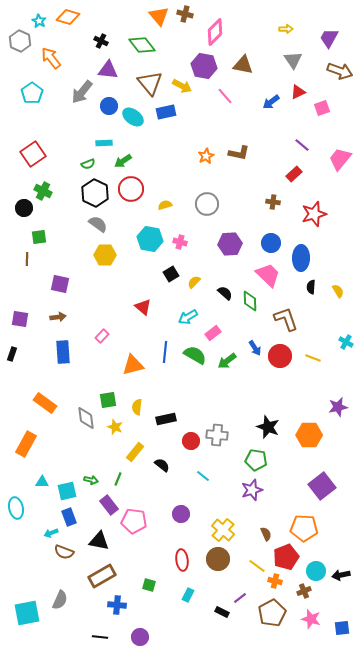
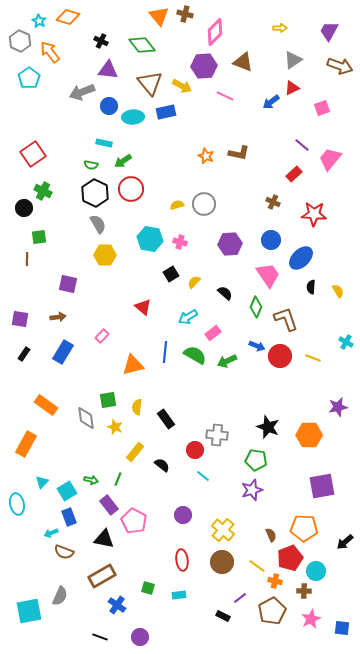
yellow arrow at (286, 29): moved 6 px left, 1 px up
purple trapezoid at (329, 38): moved 7 px up
orange arrow at (51, 58): moved 1 px left, 6 px up
gray triangle at (293, 60): rotated 30 degrees clockwise
brown triangle at (243, 65): moved 3 px up; rotated 10 degrees clockwise
purple hexagon at (204, 66): rotated 15 degrees counterclockwise
brown arrow at (340, 71): moved 5 px up
gray arrow at (82, 92): rotated 30 degrees clockwise
red triangle at (298, 92): moved 6 px left, 4 px up
cyan pentagon at (32, 93): moved 3 px left, 15 px up
pink line at (225, 96): rotated 24 degrees counterclockwise
cyan ellipse at (133, 117): rotated 40 degrees counterclockwise
cyan rectangle at (104, 143): rotated 14 degrees clockwise
orange star at (206, 156): rotated 21 degrees counterclockwise
pink trapezoid at (340, 159): moved 10 px left
green semicircle at (88, 164): moved 3 px right, 1 px down; rotated 32 degrees clockwise
brown cross at (273, 202): rotated 16 degrees clockwise
gray circle at (207, 204): moved 3 px left
yellow semicircle at (165, 205): moved 12 px right
red star at (314, 214): rotated 20 degrees clockwise
gray semicircle at (98, 224): rotated 24 degrees clockwise
blue circle at (271, 243): moved 3 px up
blue ellipse at (301, 258): rotated 45 degrees clockwise
pink trapezoid at (268, 275): rotated 12 degrees clockwise
purple square at (60, 284): moved 8 px right
green diamond at (250, 301): moved 6 px right, 6 px down; rotated 25 degrees clockwise
blue arrow at (255, 348): moved 2 px right, 2 px up; rotated 35 degrees counterclockwise
blue rectangle at (63, 352): rotated 35 degrees clockwise
black rectangle at (12, 354): moved 12 px right; rotated 16 degrees clockwise
green arrow at (227, 361): rotated 12 degrees clockwise
orange rectangle at (45, 403): moved 1 px right, 2 px down
black rectangle at (166, 419): rotated 66 degrees clockwise
red circle at (191, 441): moved 4 px right, 9 px down
cyan triangle at (42, 482): rotated 48 degrees counterclockwise
purple square at (322, 486): rotated 28 degrees clockwise
cyan square at (67, 491): rotated 18 degrees counterclockwise
cyan ellipse at (16, 508): moved 1 px right, 4 px up
purple circle at (181, 514): moved 2 px right, 1 px down
pink pentagon at (134, 521): rotated 20 degrees clockwise
brown semicircle at (266, 534): moved 5 px right, 1 px down
black triangle at (99, 541): moved 5 px right, 2 px up
red pentagon at (286, 557): moved 4 px right, 1 px down
brown circle at (218, 559): moved 4 px right, 3 px down
black arrow at (341, 575): moved 4 px right, 33 px up; rotated 30 degrees counterclockwise
green square at (149, 585): moved 1 px left, 3 px down
brown cross at (304, 591): rotated 24 degrees clockwise
cyan rectangle at (188, 595): moved 9 px left; rotated 56 degrees clockwise
gray semicircle at (60, 600): moved 4 px up
blue cross at (117, 605): rotated 30 degrees clockwise
black rectangle at (222, 612): moved 1 px right, 4 px down
cyan square at (27, 613): moved 2 px right, 2 px up
brown pentagon at (272, 613): moved 2 px up
pink star at (311, 619): rotated 30 degrees clockwise
blue square at (342, 628): rotated 14 degrees clockwise
black line at (100, 637): rotated 14 degrees clockwise
